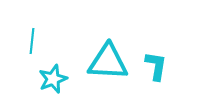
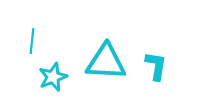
cyan triangle: moved 2 px left
cyan star: moved 2 px up
